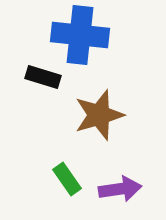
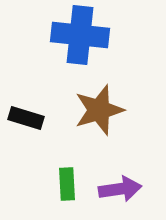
black rectangle: moved 17 px left, 41 px down
brown star: moved 5 px up
green rectangle: moved 5 px down; rotated 32 degrees clockwise
